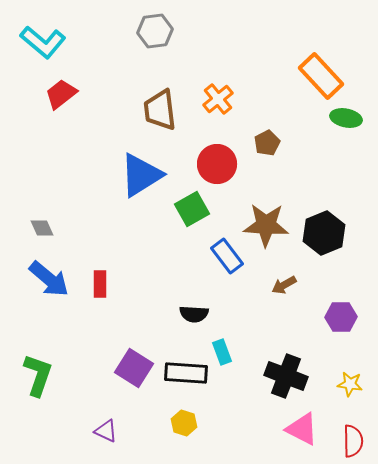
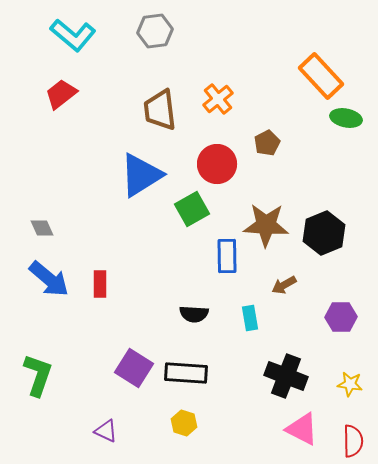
cyan L-shape: moved 30 px right, 7 px up
blue rectangle: rotated 36 degrees clockwise
cyan rectangle: moved 28 px right, 34 px up; rotated 10 degrees clockwise
